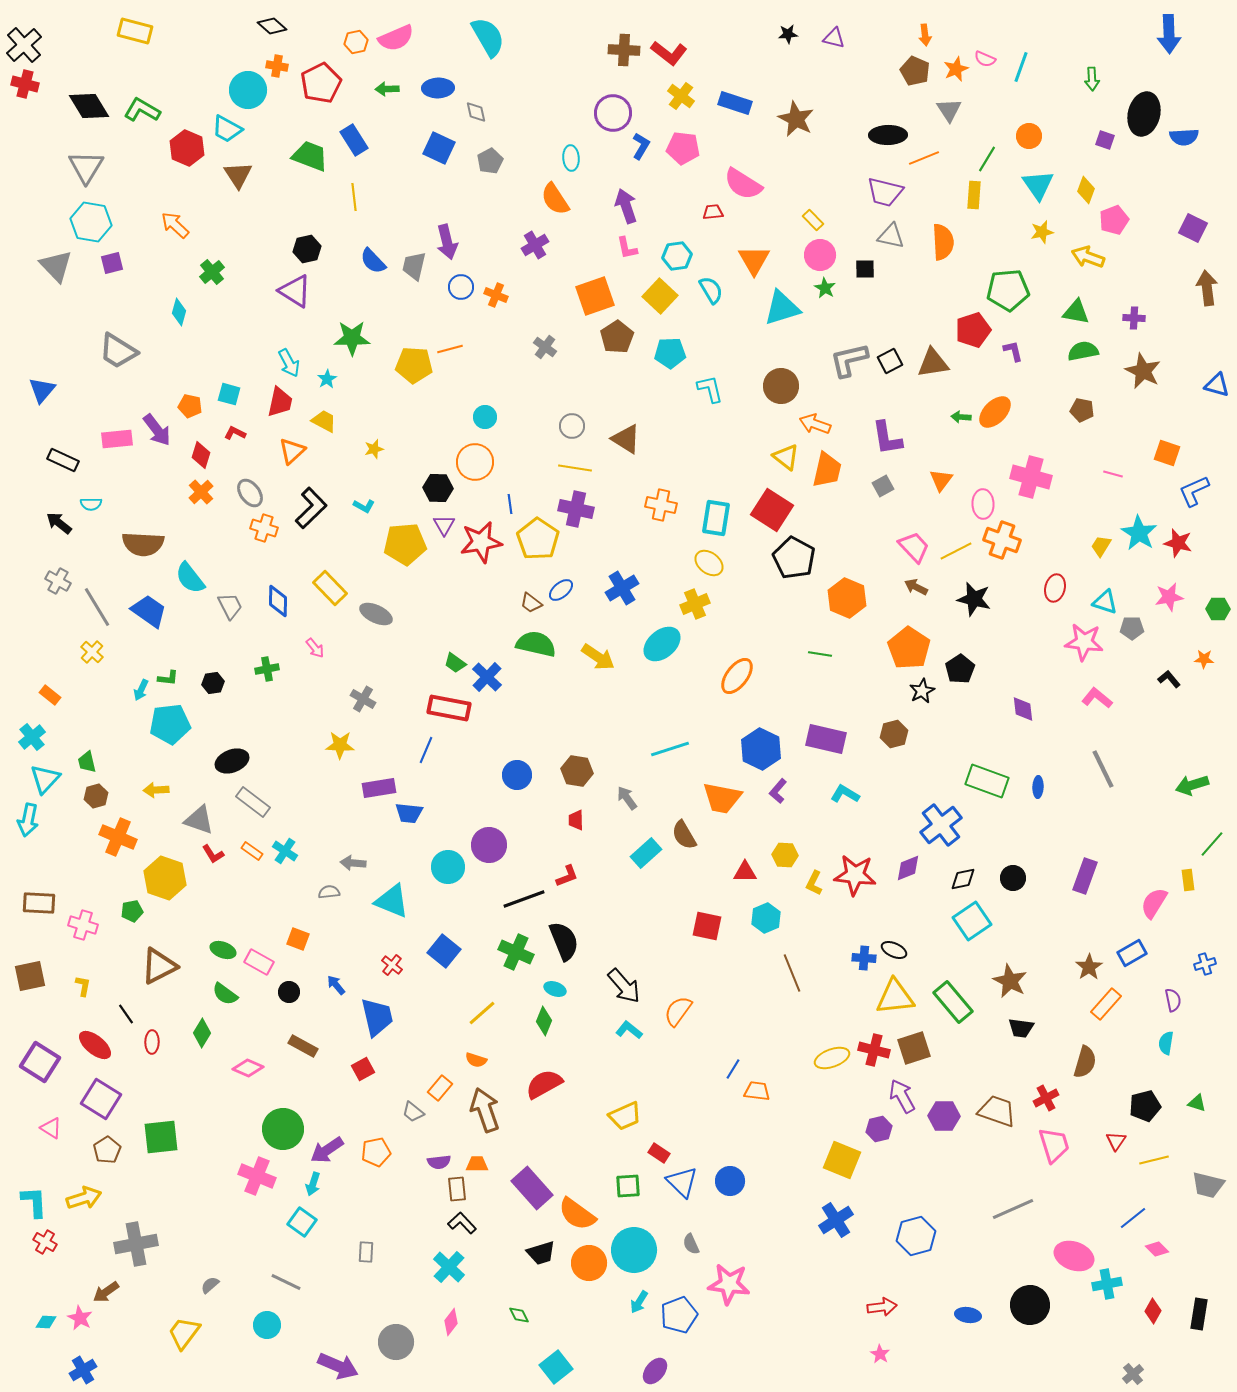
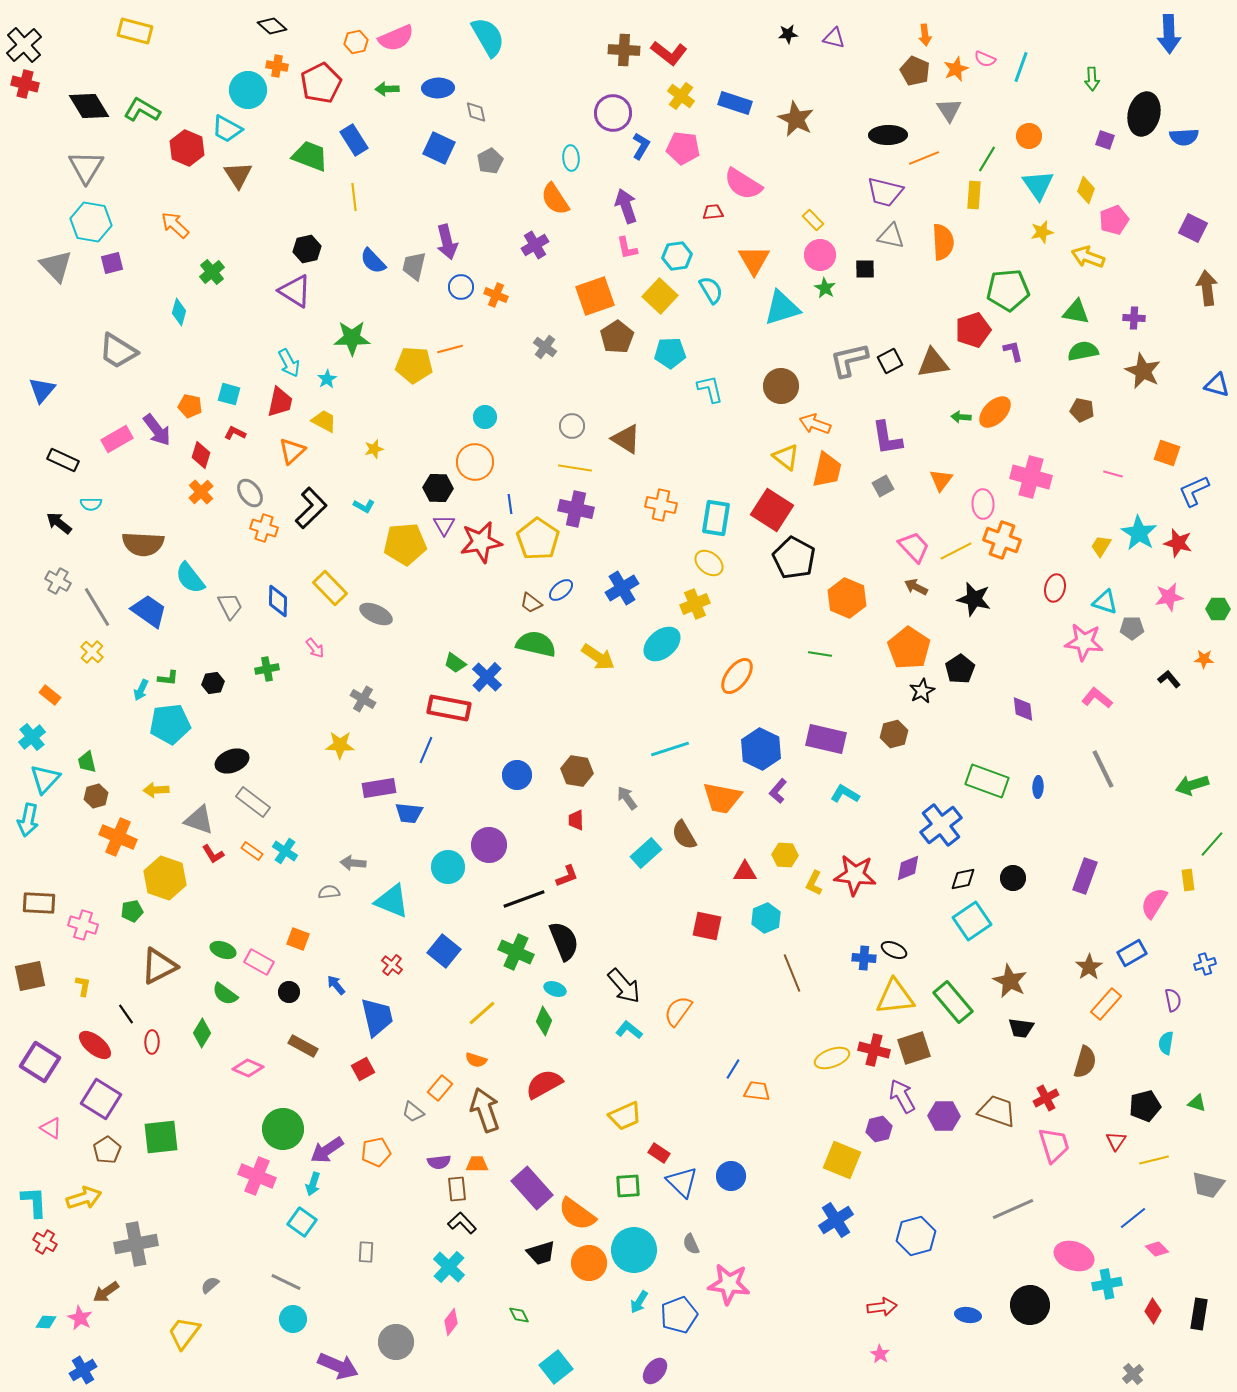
pink rectangle at (117, 439): rotated 24 degrees counterclockwise
blue circle at (730, 1181): moved 1 px right, 5 px up
cyan circle at (267, 1325): moved 26 px right, 6 px up
